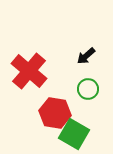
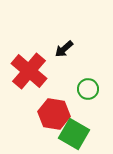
black arrow: moved 22 px left, 7 px up
red hexagon: moved 1 px left, 1 px down
